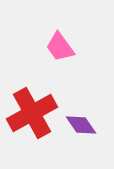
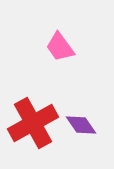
red cross: moved 1 px right, 10 px down
